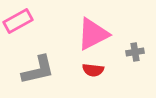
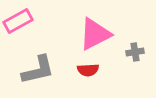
pink triangle: moved 2 px right
red semicircle: moved 5 px left; rotated 10 degrees counterclockwise
